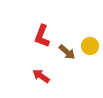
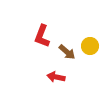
red arrow: moved 15 px right, 1 px down; rotated 24 degrees counterclockwise
